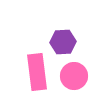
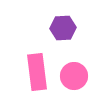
purple hexagon: moved 14 px up
